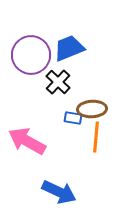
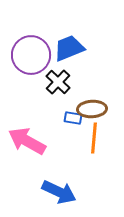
orange line: moved 2 px left, 1 px down
